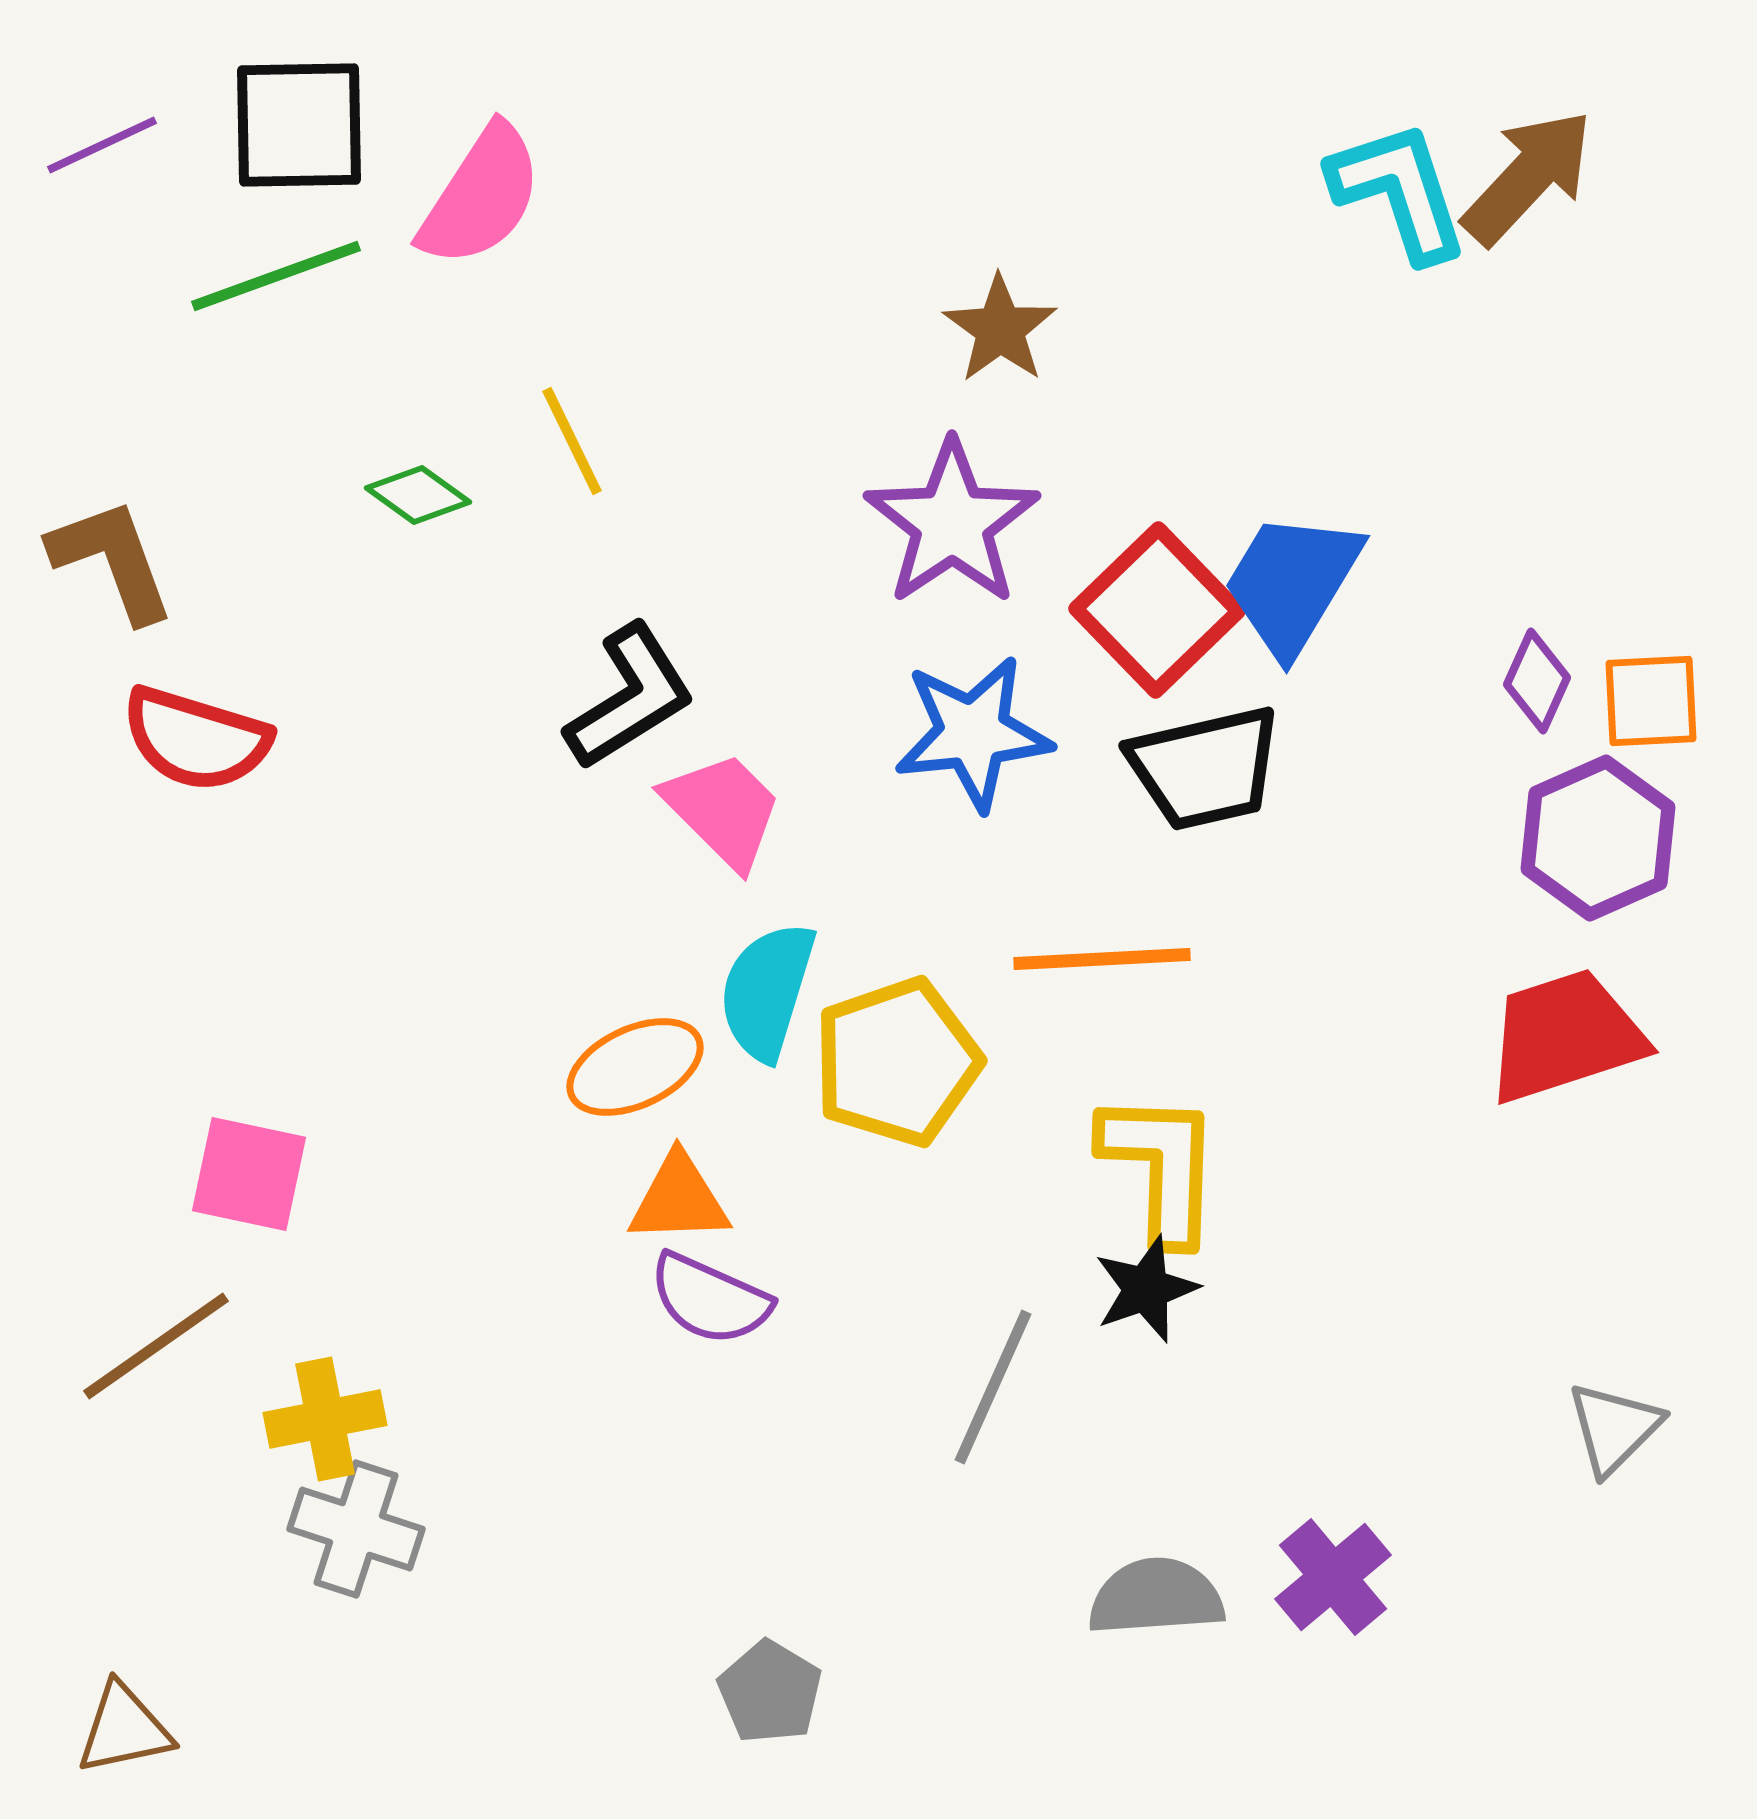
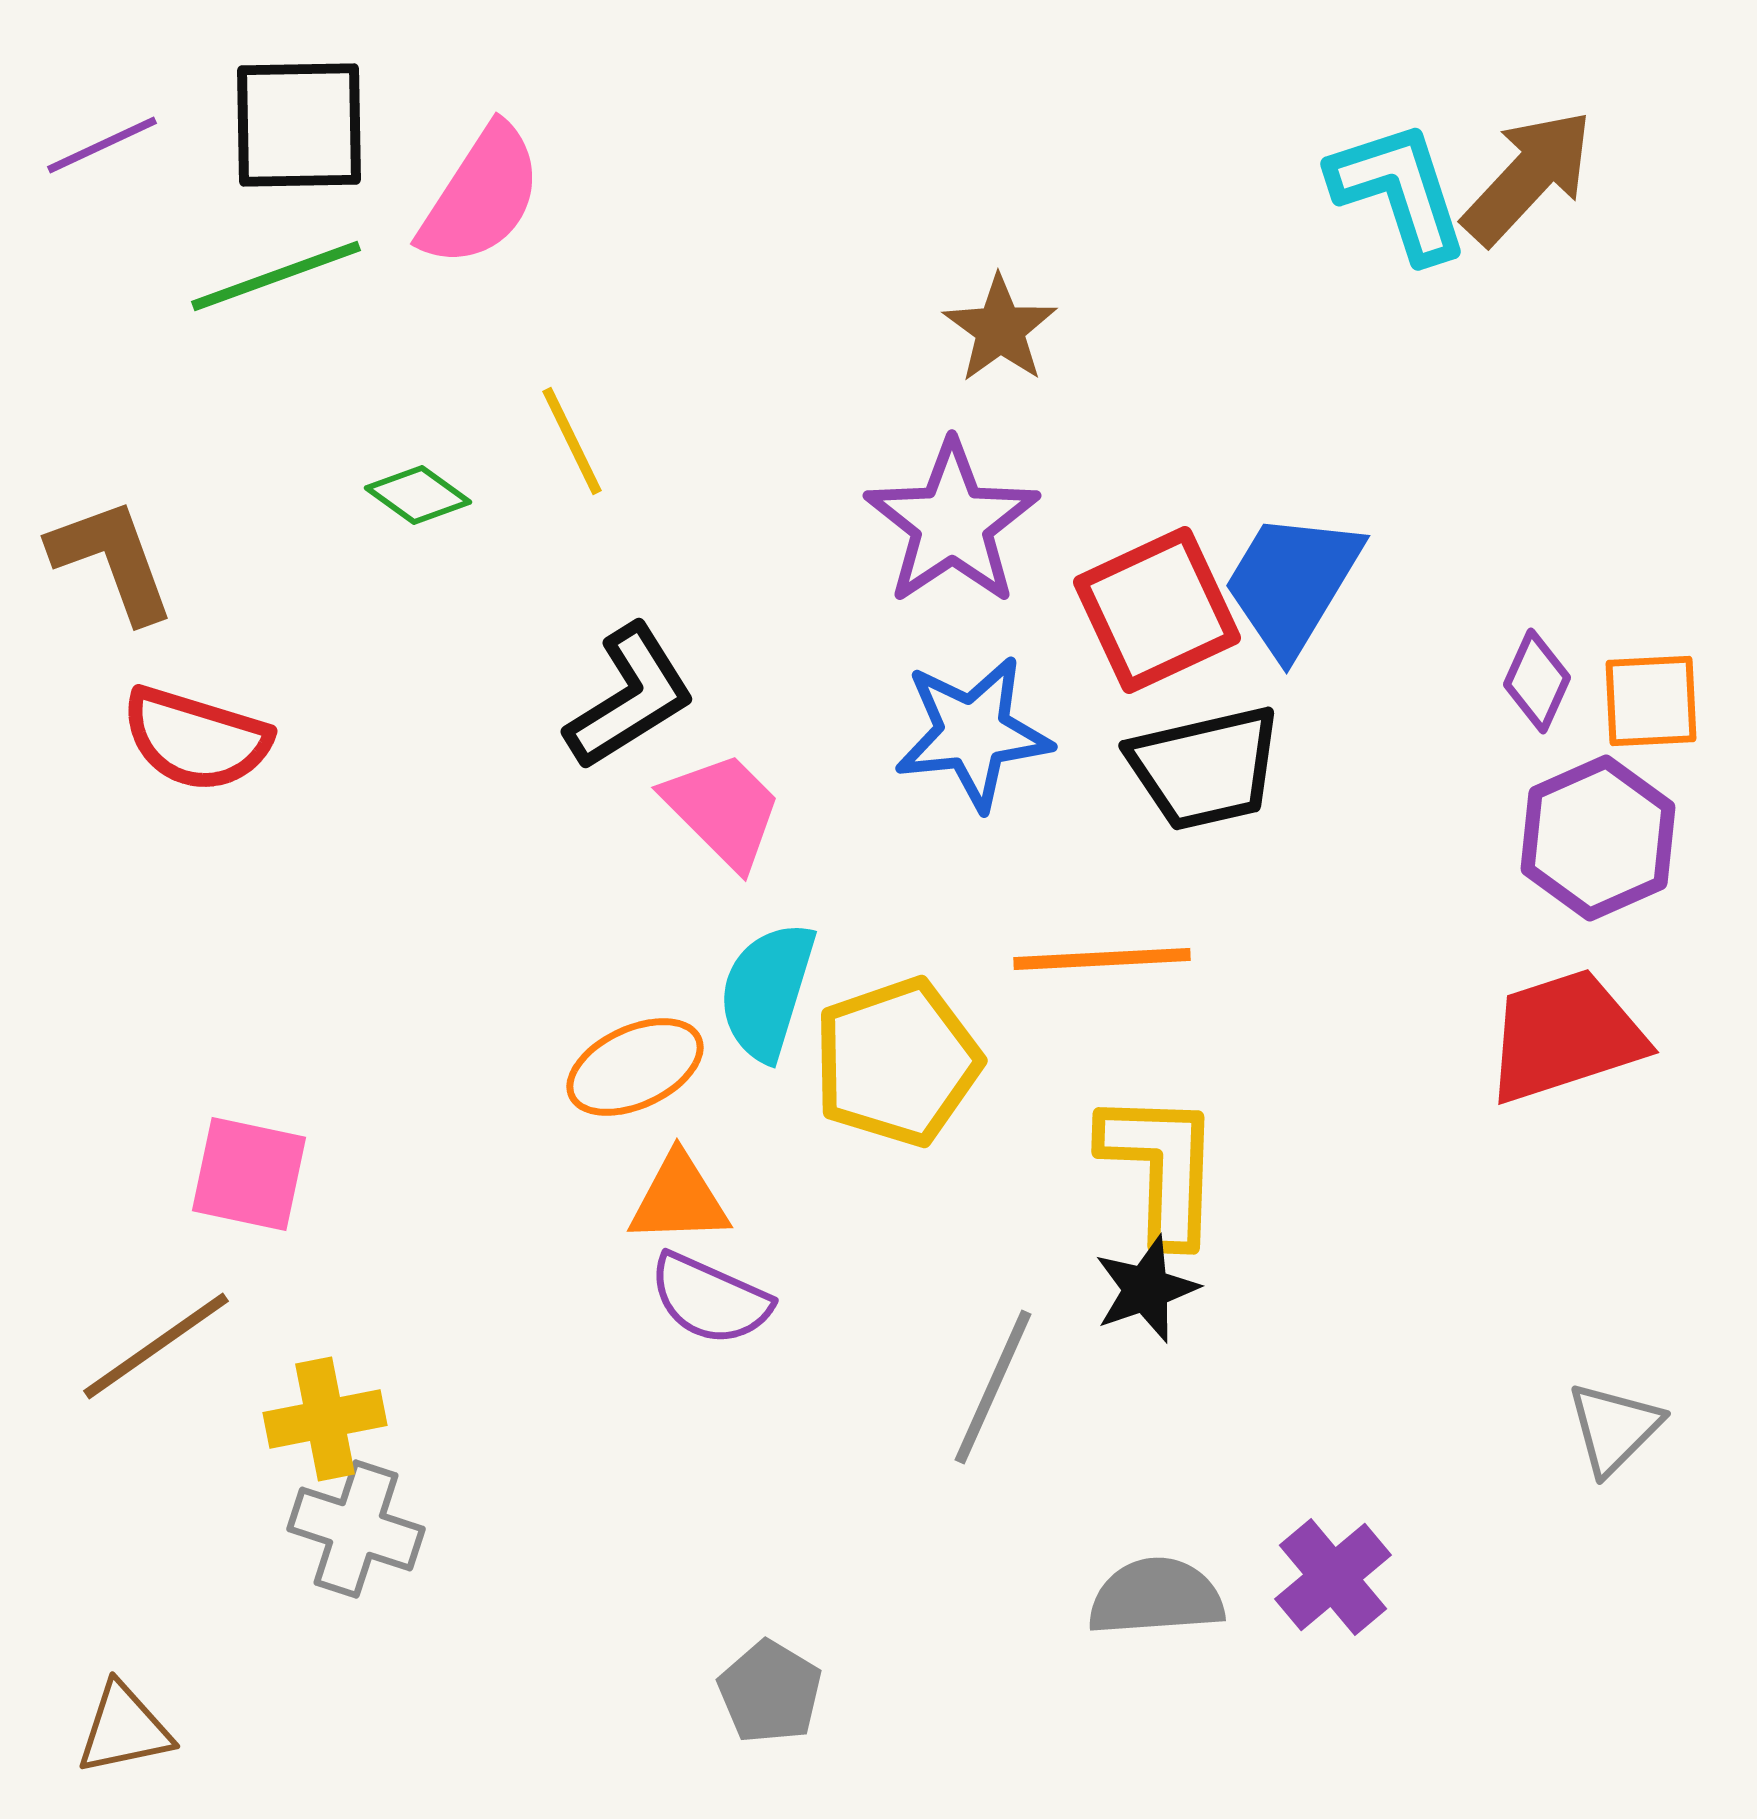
red square: rotated 19 degrees clockwise
